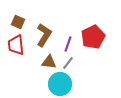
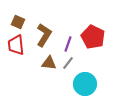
red pentagon: rotated 20 degrees counterclockwise
brown triangle: moved 1 px down
cyan circle: moved 25 px right
